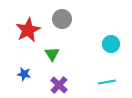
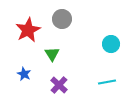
blue star: rotated 16 degrees clockwise
